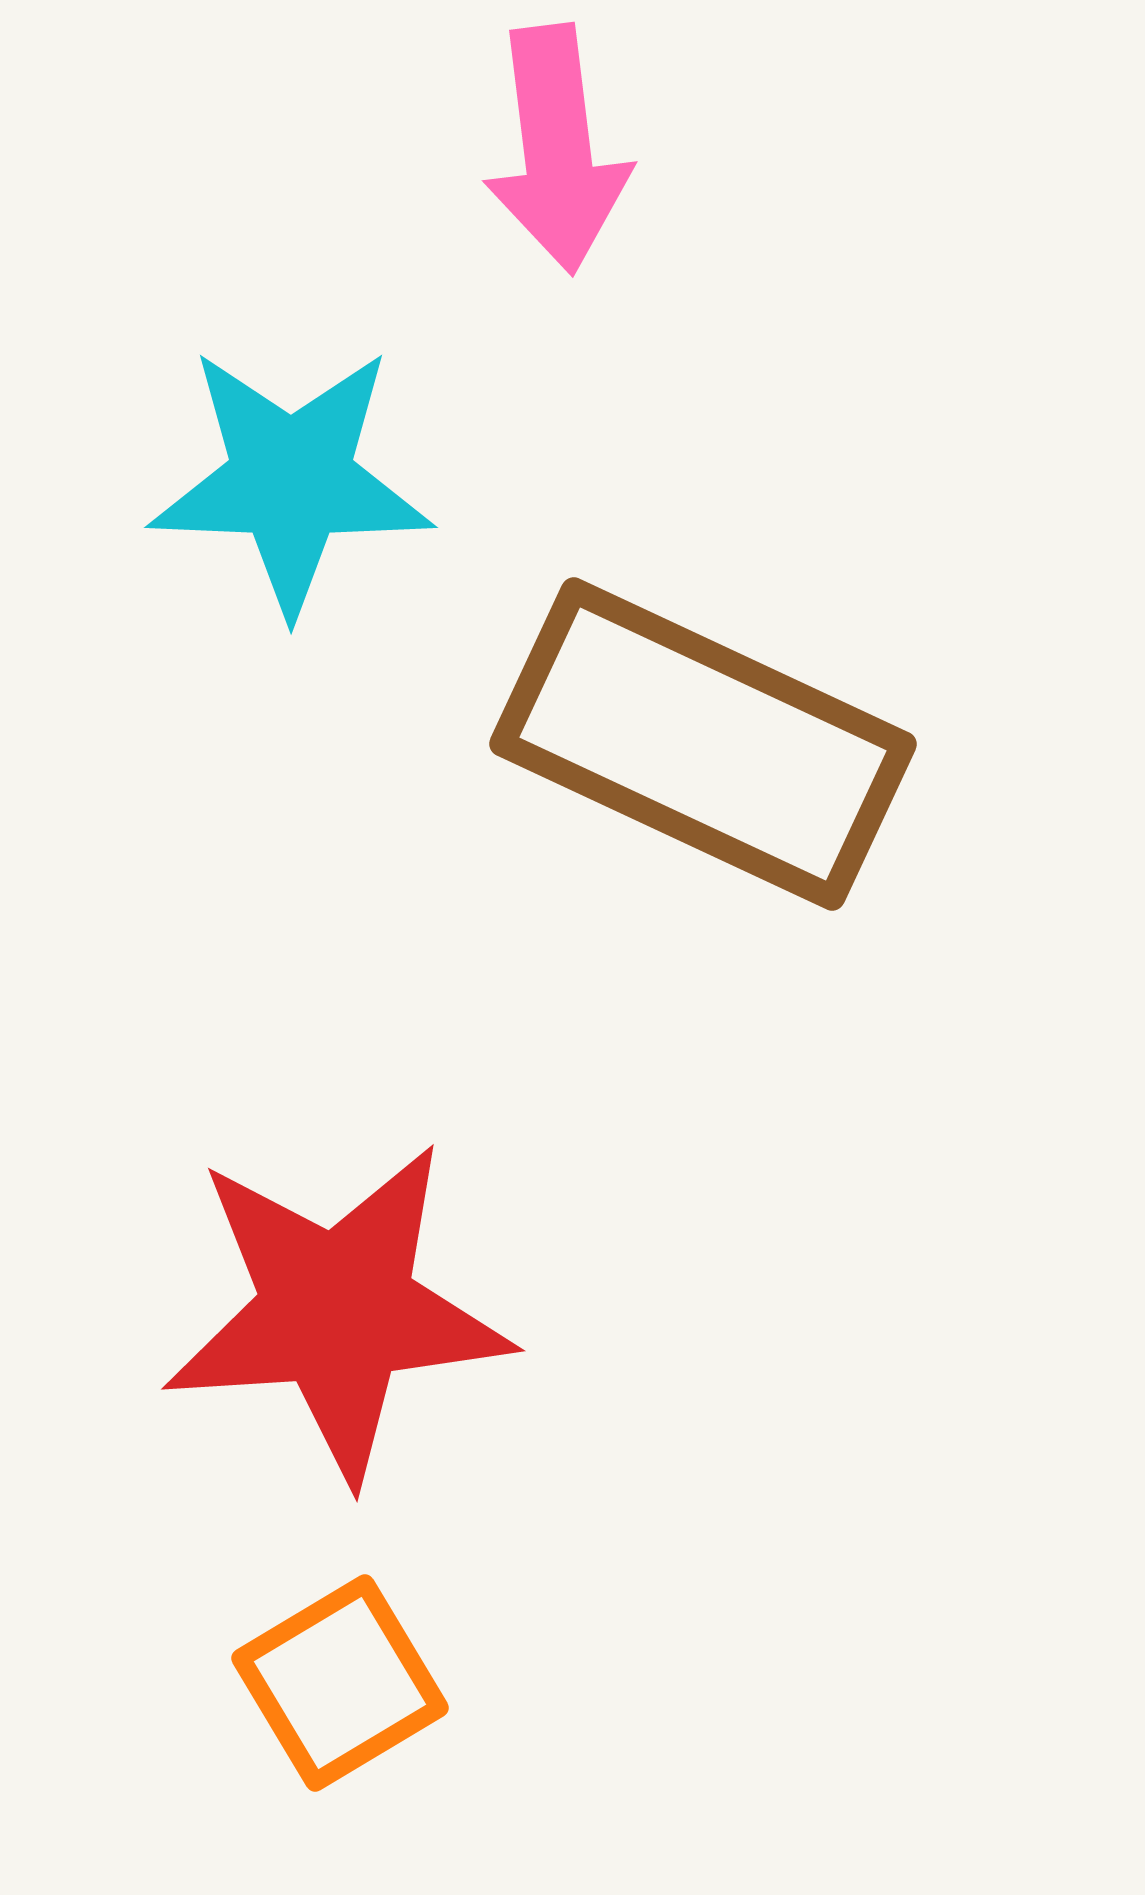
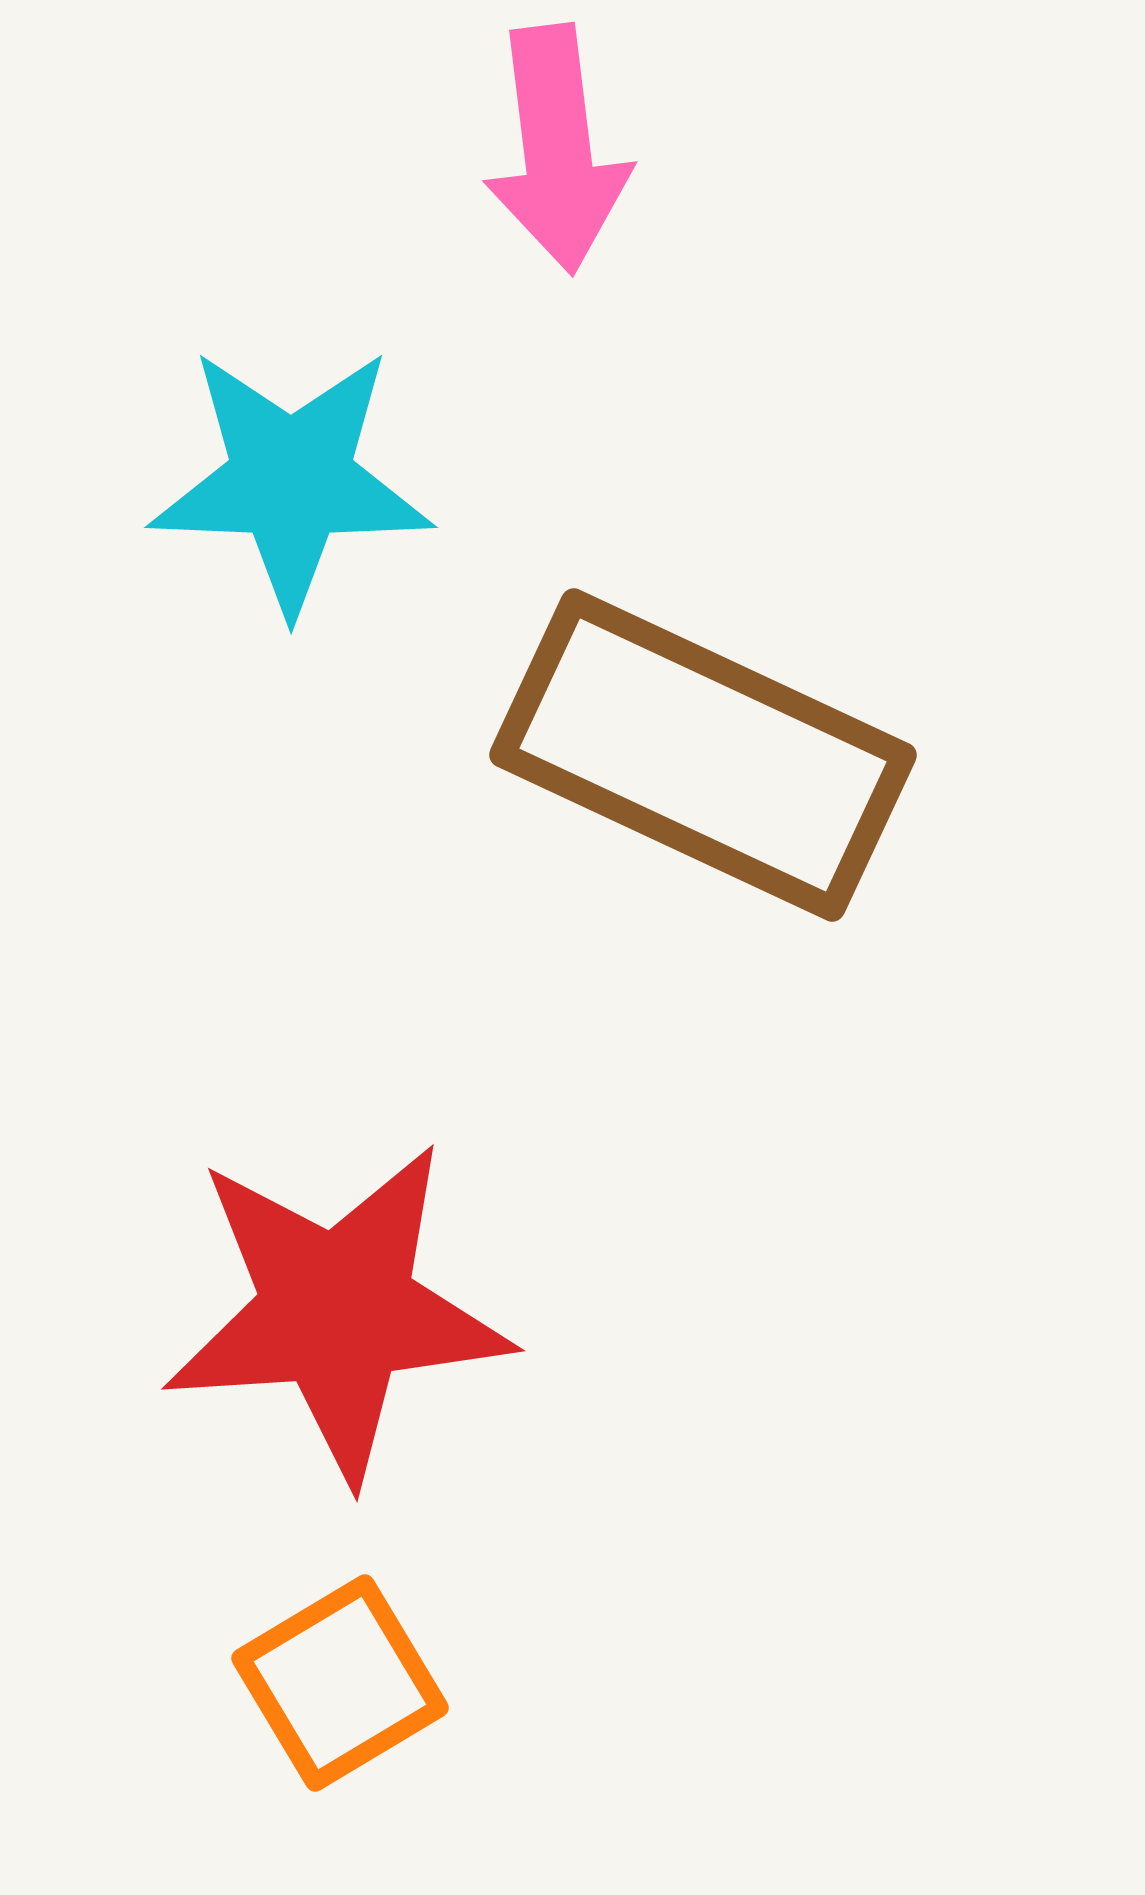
brown rectangle: moved 11 px down
